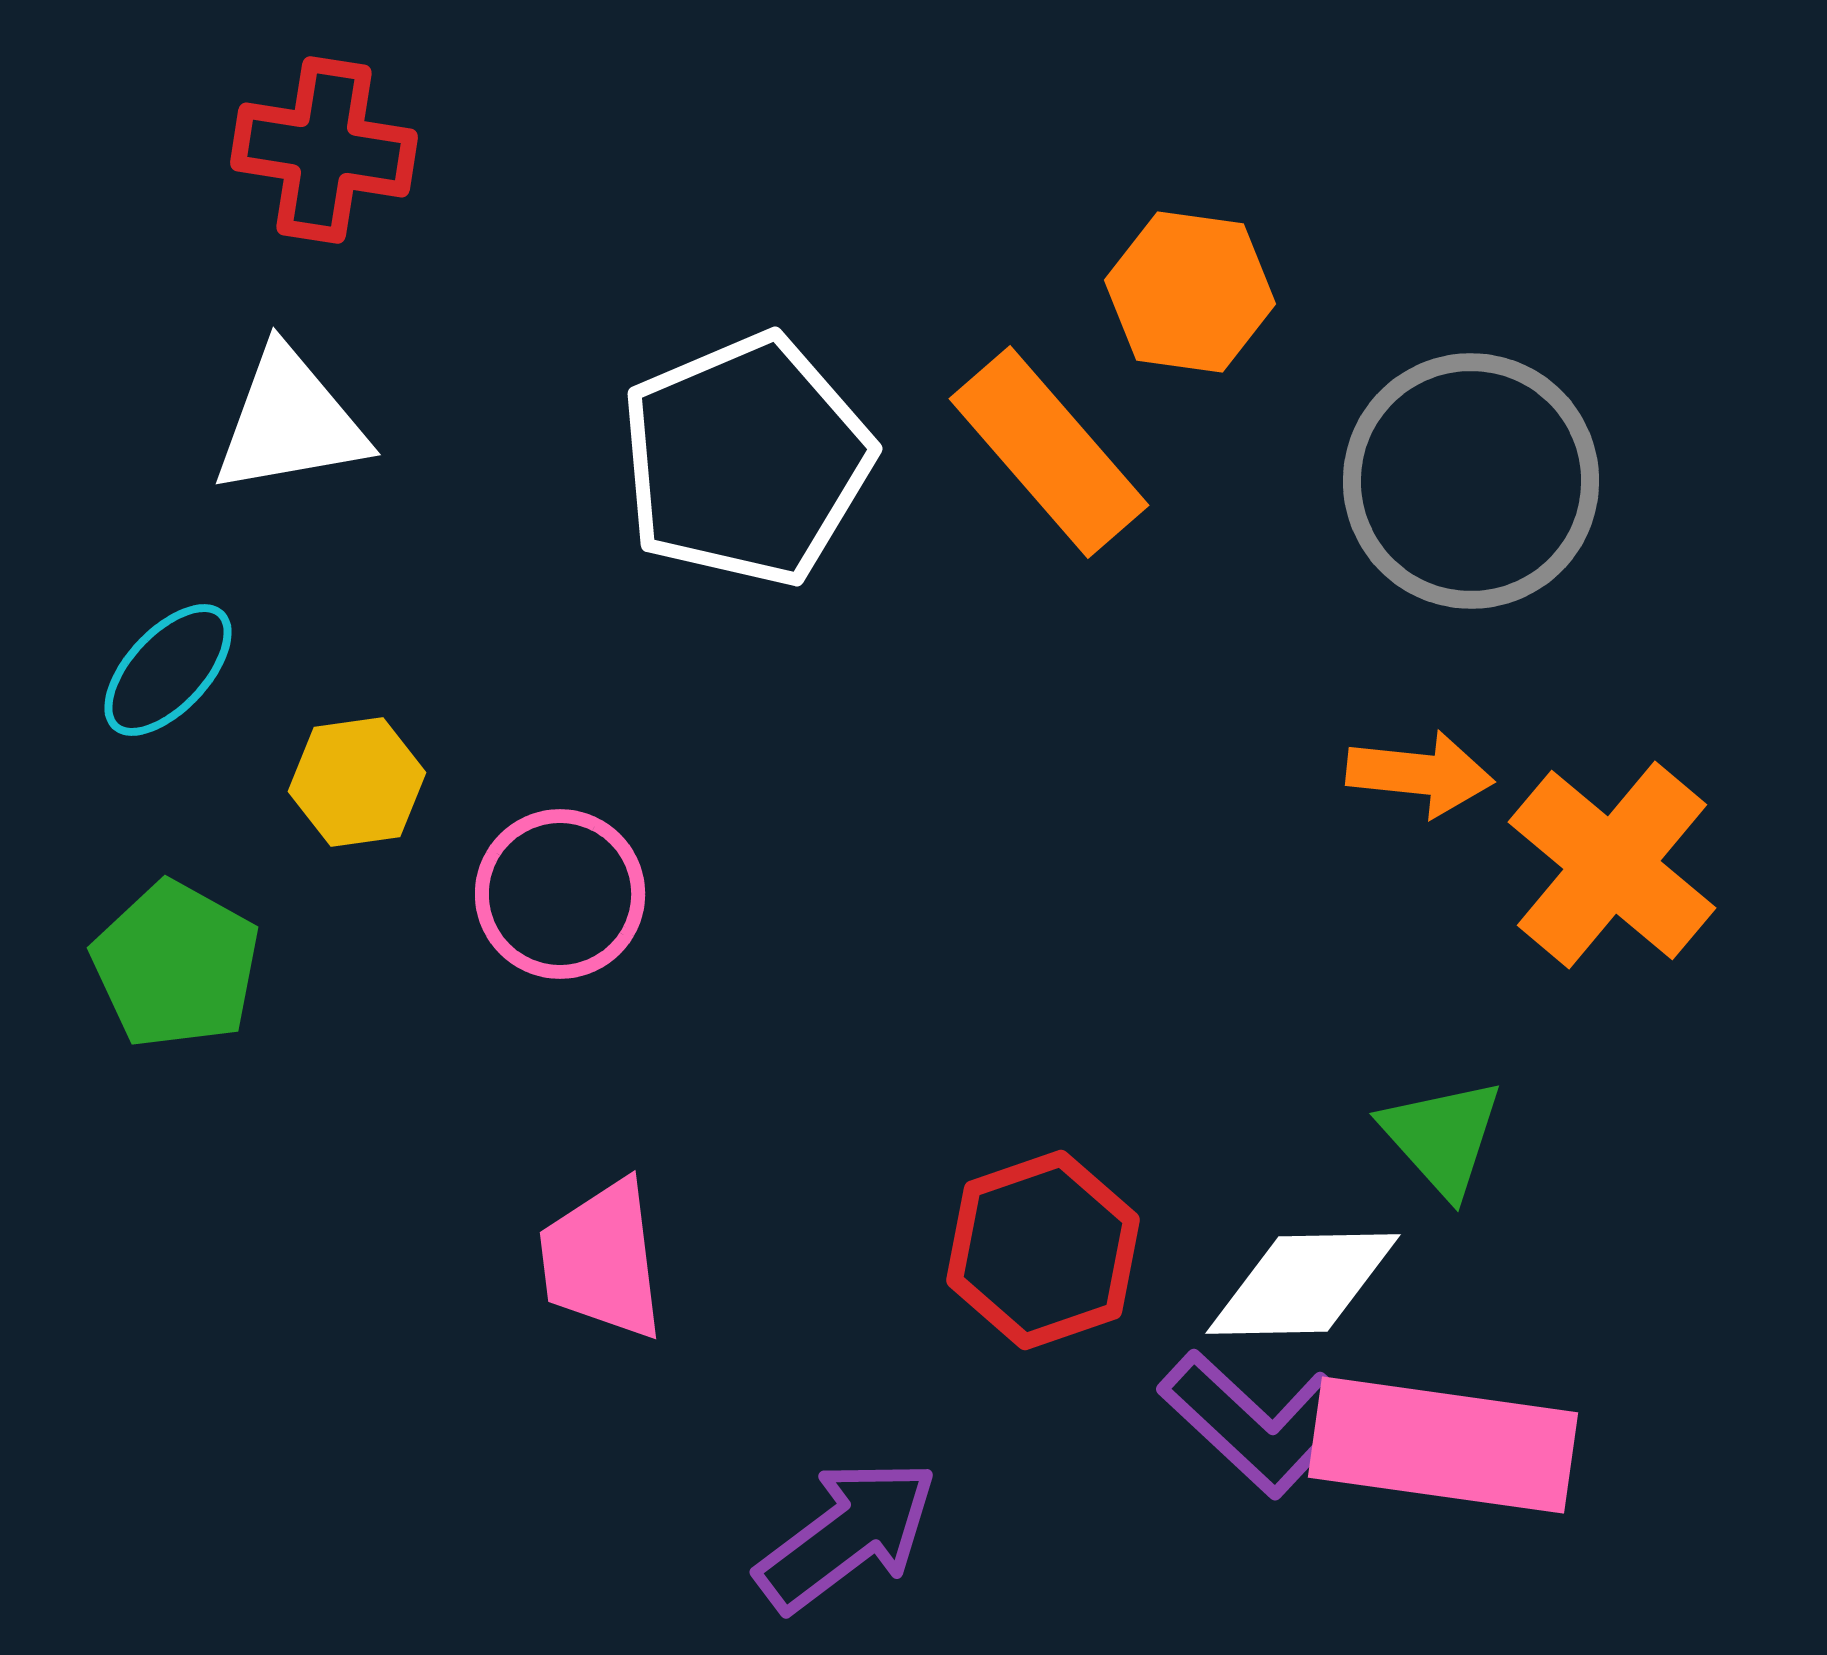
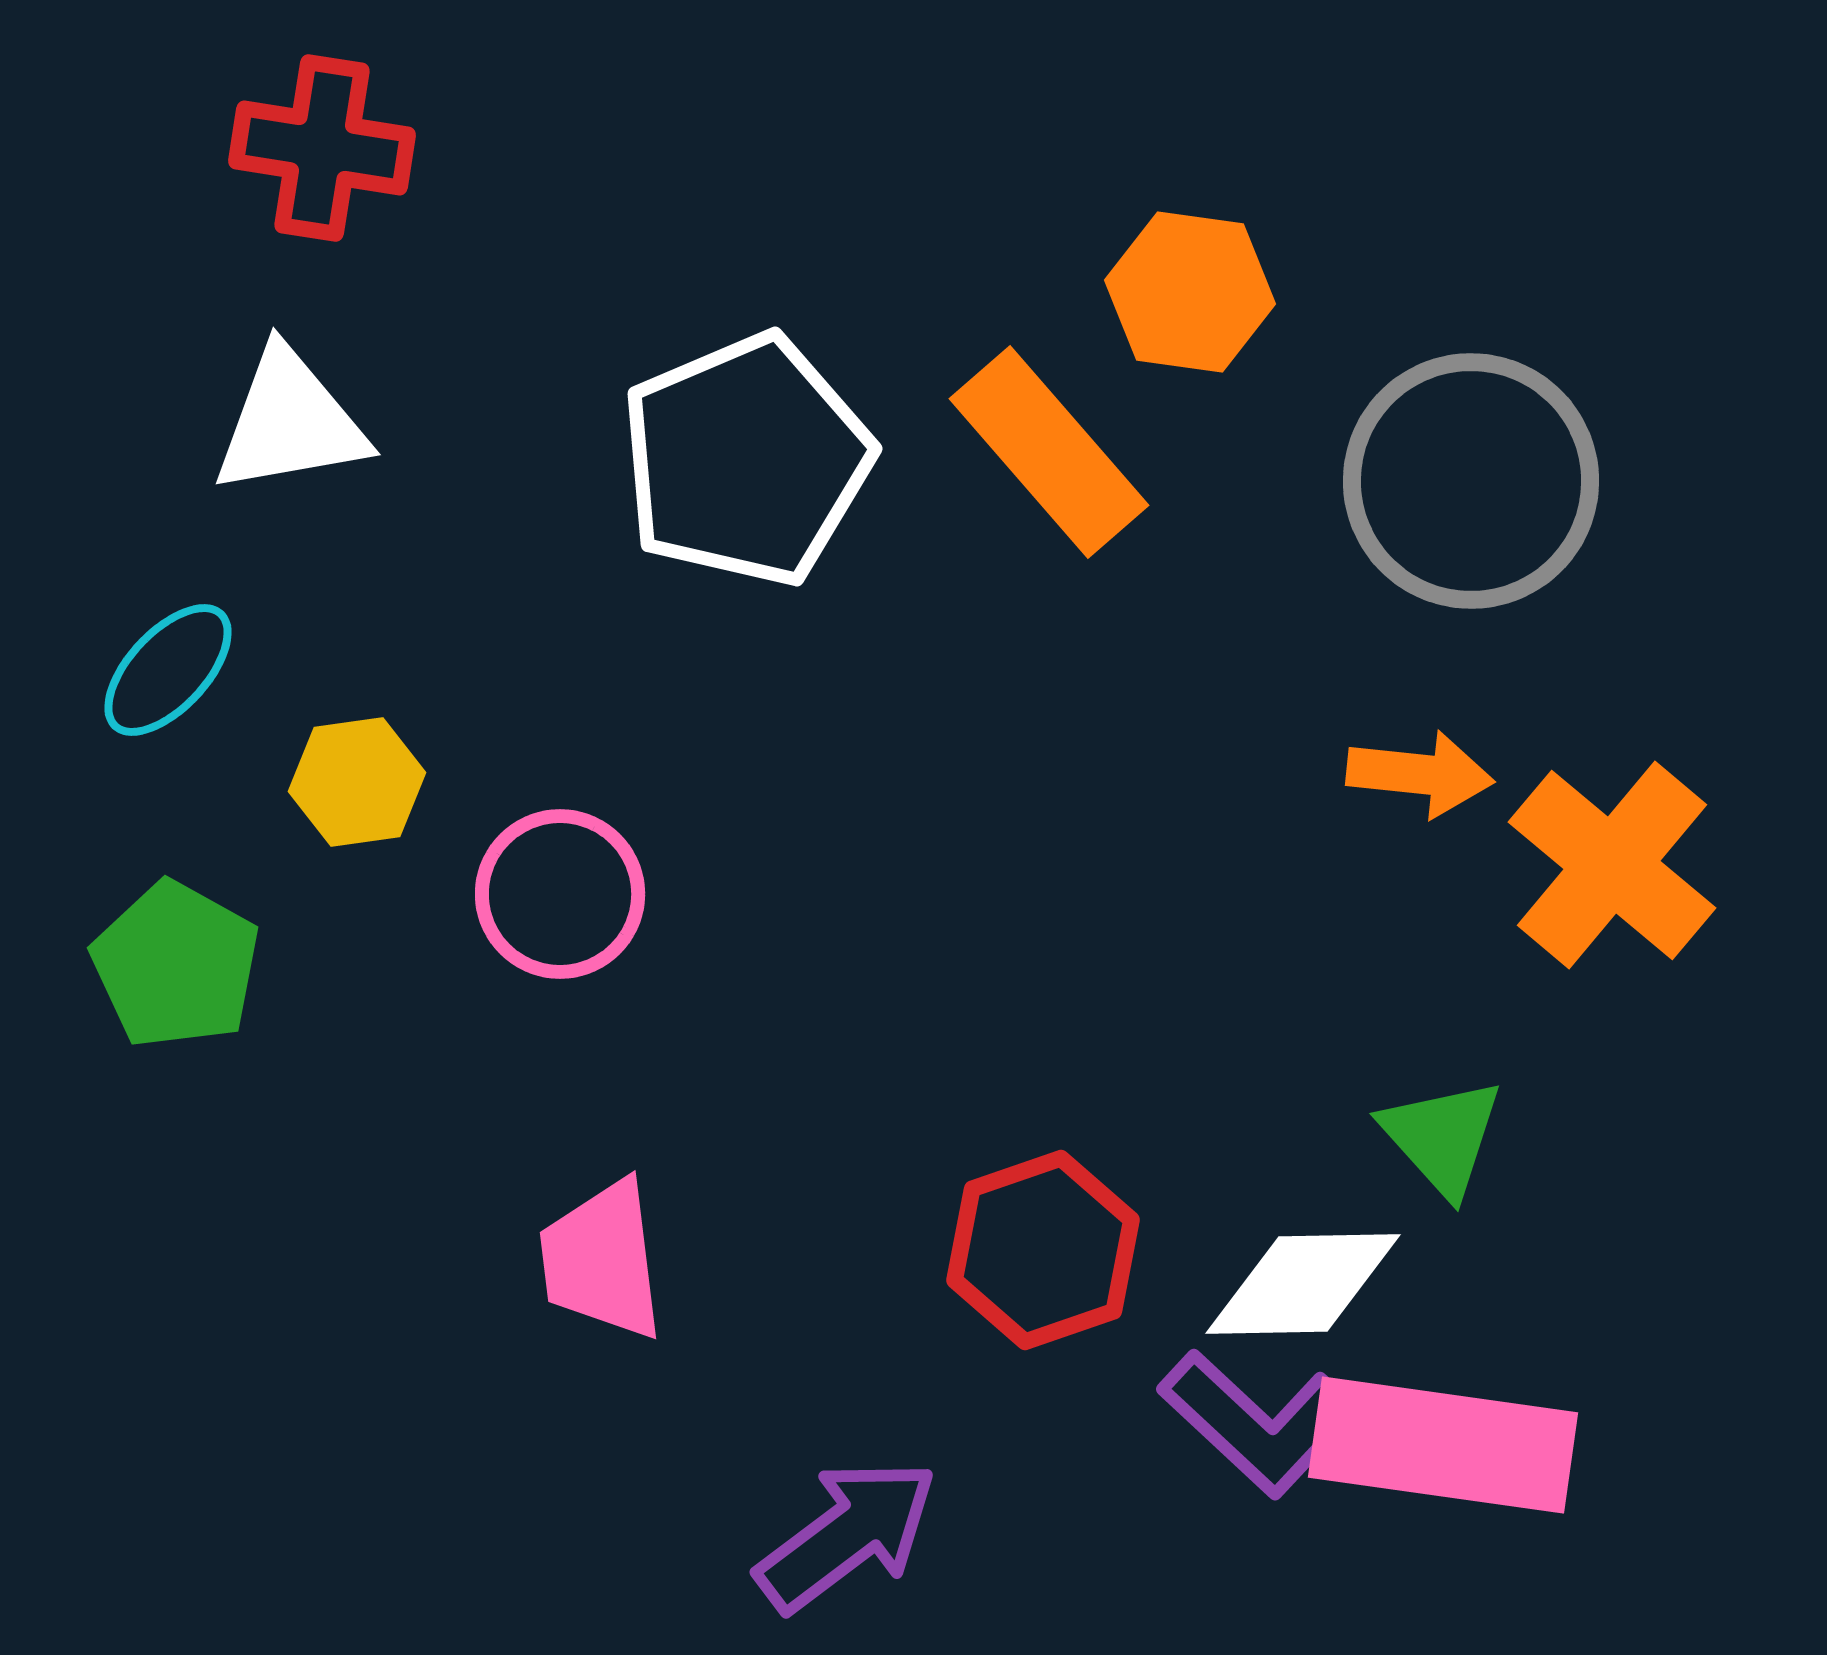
red cross: moved 2 px left, 2 px up
